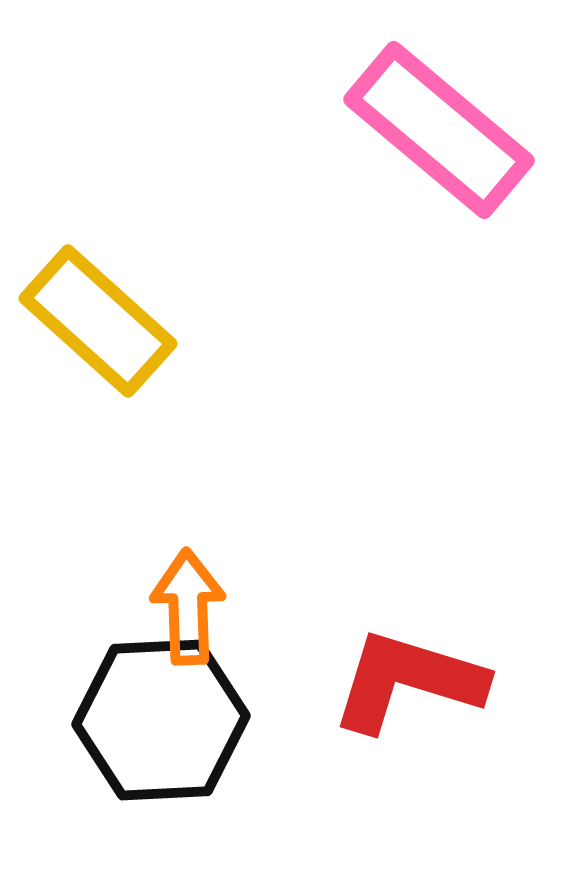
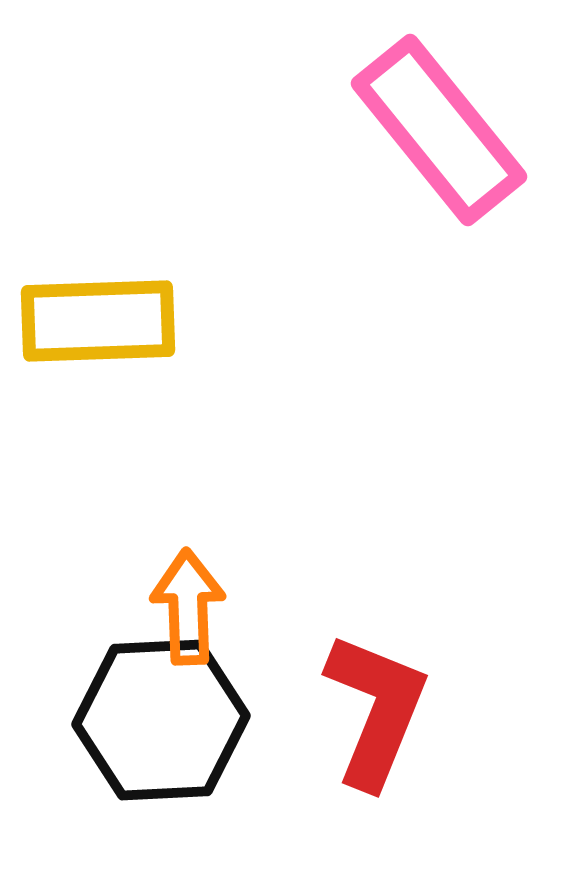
pink rectangle: rotated 11 degrees clockwise
yellow rectangle: rotated 44 degrees counterclockwise
red L-shape: moved 32 px left, 29 px down; rotated 95 degrees clockwise
